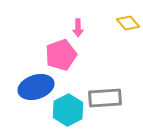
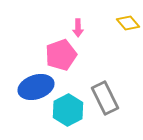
gray rectangle: rotated 68 degrees clockwise
